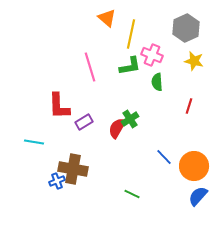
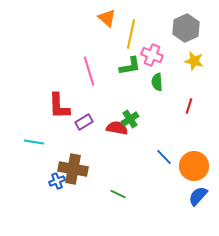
pink line: moved 1 px left, 4 px down
red semicircle: rotated 70 degrees clockwise
green line: moved 14 px left
